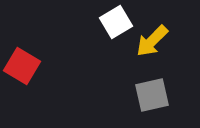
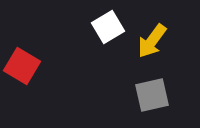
white square: moved 8 px left, 5 px down
yellow arrow: rotated 9 degrees counterclockwise
